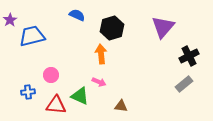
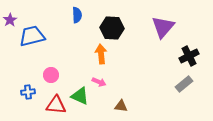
blue semicircle: rotated 63 degrees clockwise
black hexagon: rotated 20 degrees clockwise
